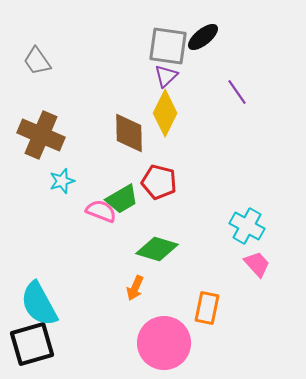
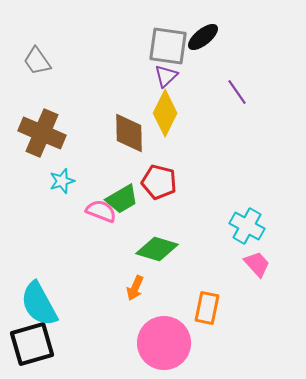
brown cross: moved 1 px right, 2 px up
